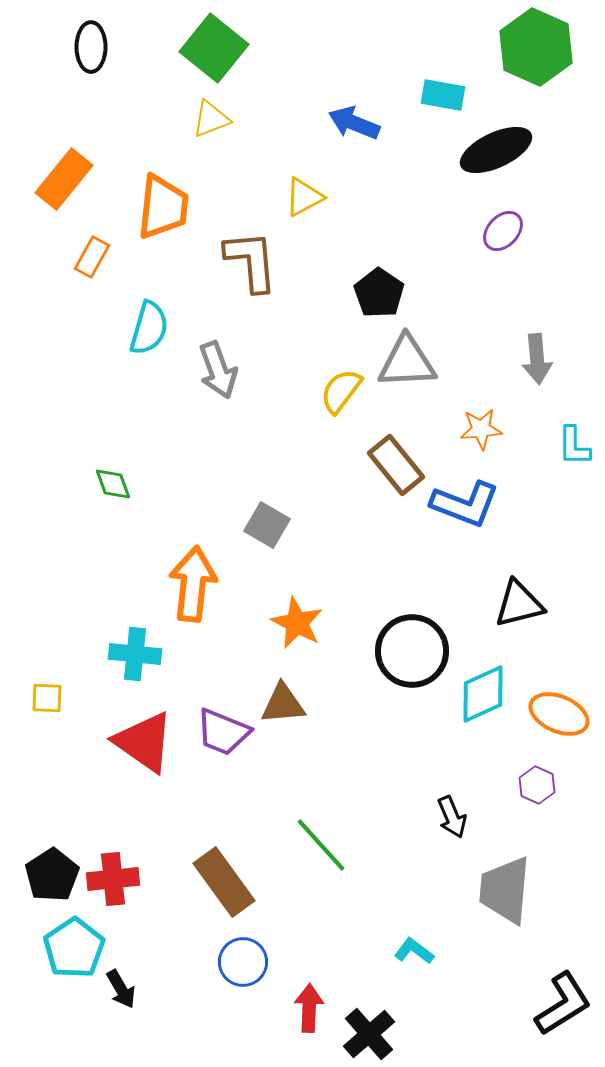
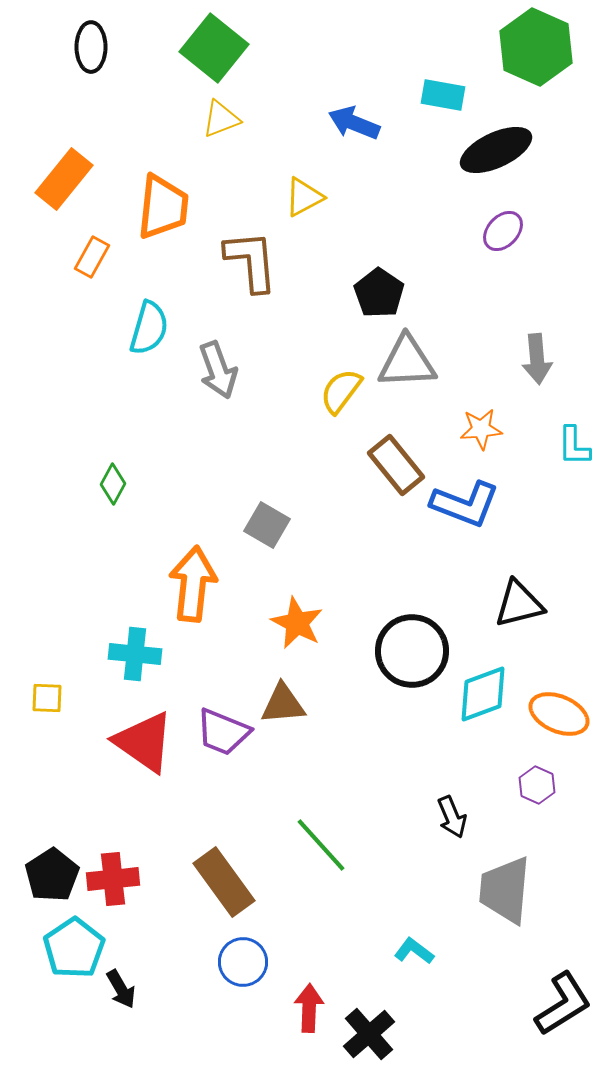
yellow triangle at (211, 119): moved 10 px right
green diamond at (113, 484): rotated 48 degrees clockwise
cyan diamond at (483, 694): rotated 4 degrees clockwise
